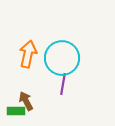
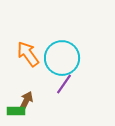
orange arrow: rotated 48 degrees counterclockwise
purple line: moved 1 px right; rotated 25 degrees clockwise
brown arrow: rotated 54 degrees clockwise
